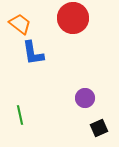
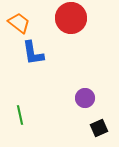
red circle: moved 2 px left
orange trapezoid: moved 1 px left, 1 px up
